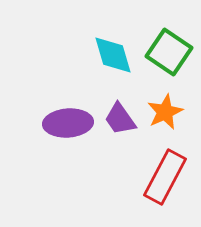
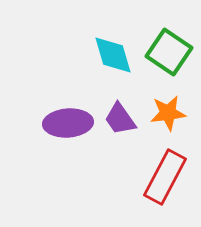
orange star: moved 3 px right, 1 px down; rotated 18 degrees clockwise
